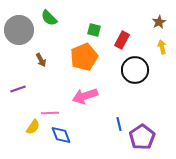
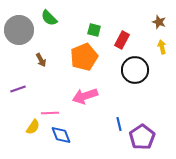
brown star: rotated 24 degrees counterclockwise
